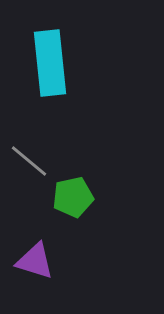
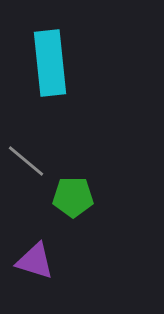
gray line: moved 3 px left
green pentagon: rotated 12 degrees clockwise
